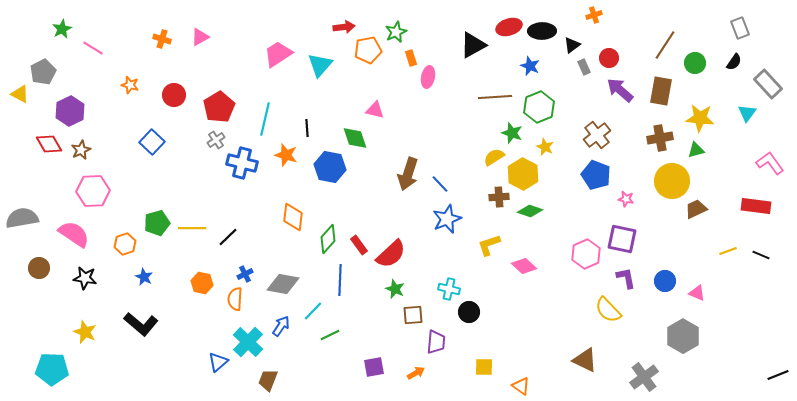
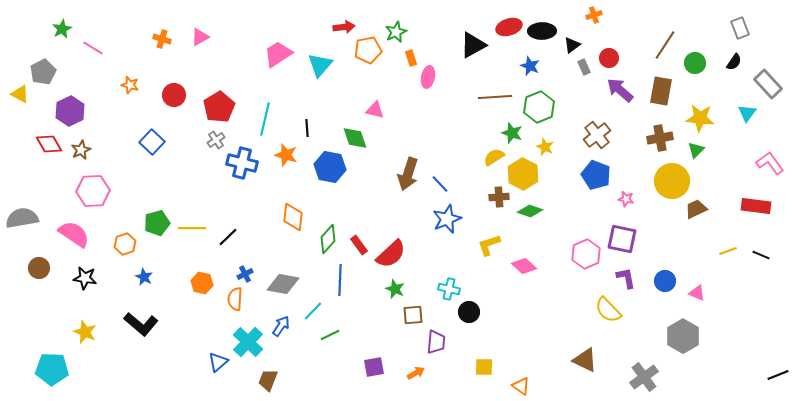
green triangle at (696, 150): rotated 30 degrees counterclockwise
